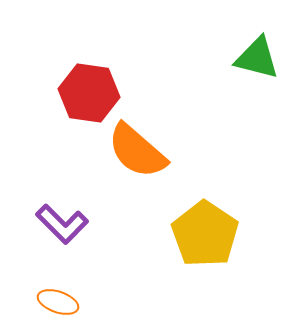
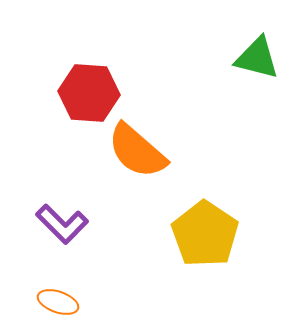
red hexagon: rotated 4 degrees counterclockwise
